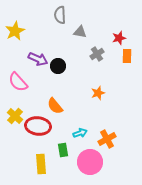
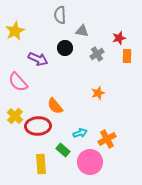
gray triangle: moved 2 px right, 1 px up
black circle: moved 7 px right, 18 px up
red ellipse: rotated 10 degrees counterclockwise
green rectangle: rotated 40 degrees counterclockwise
